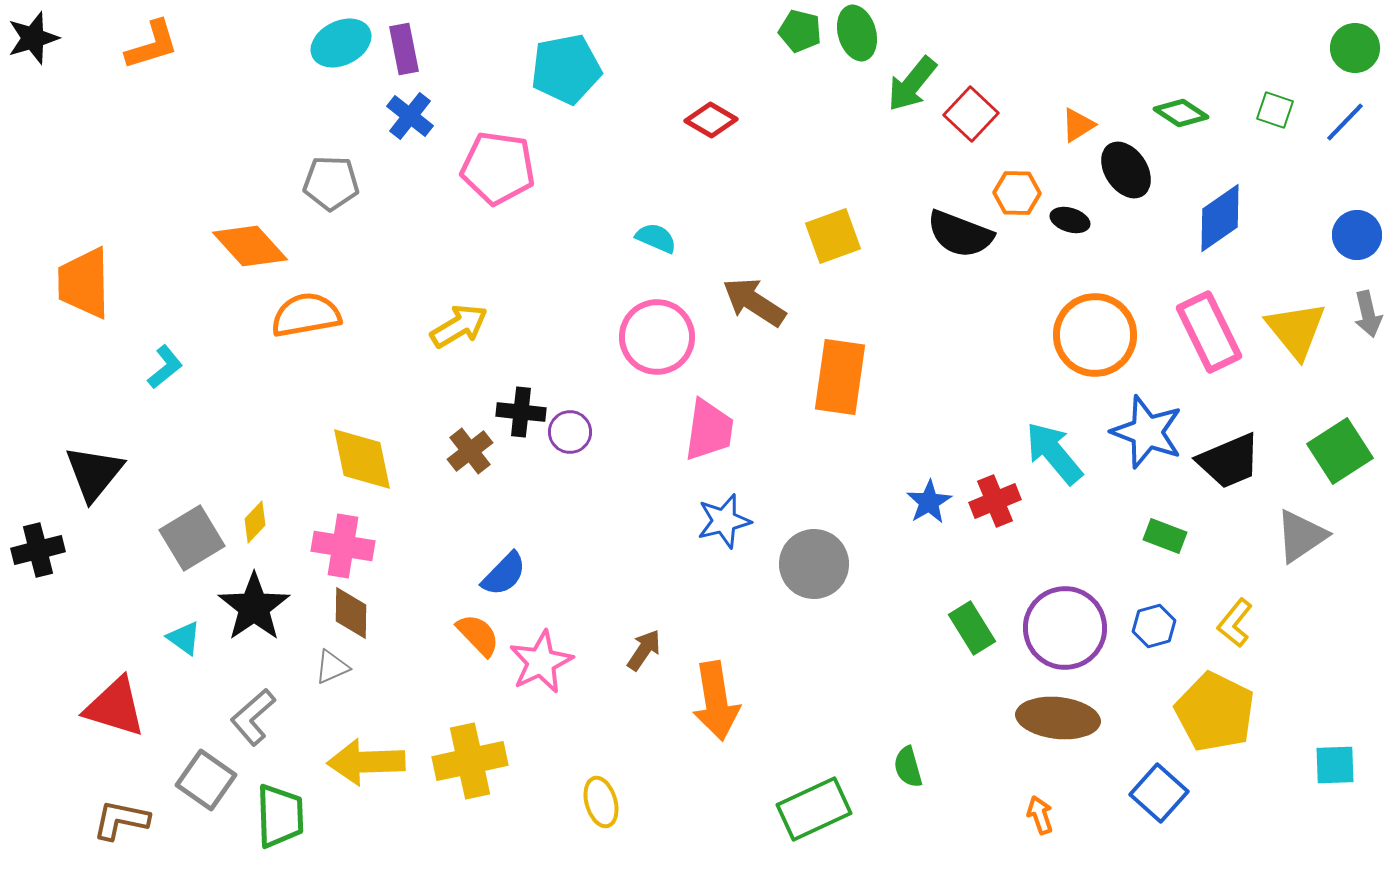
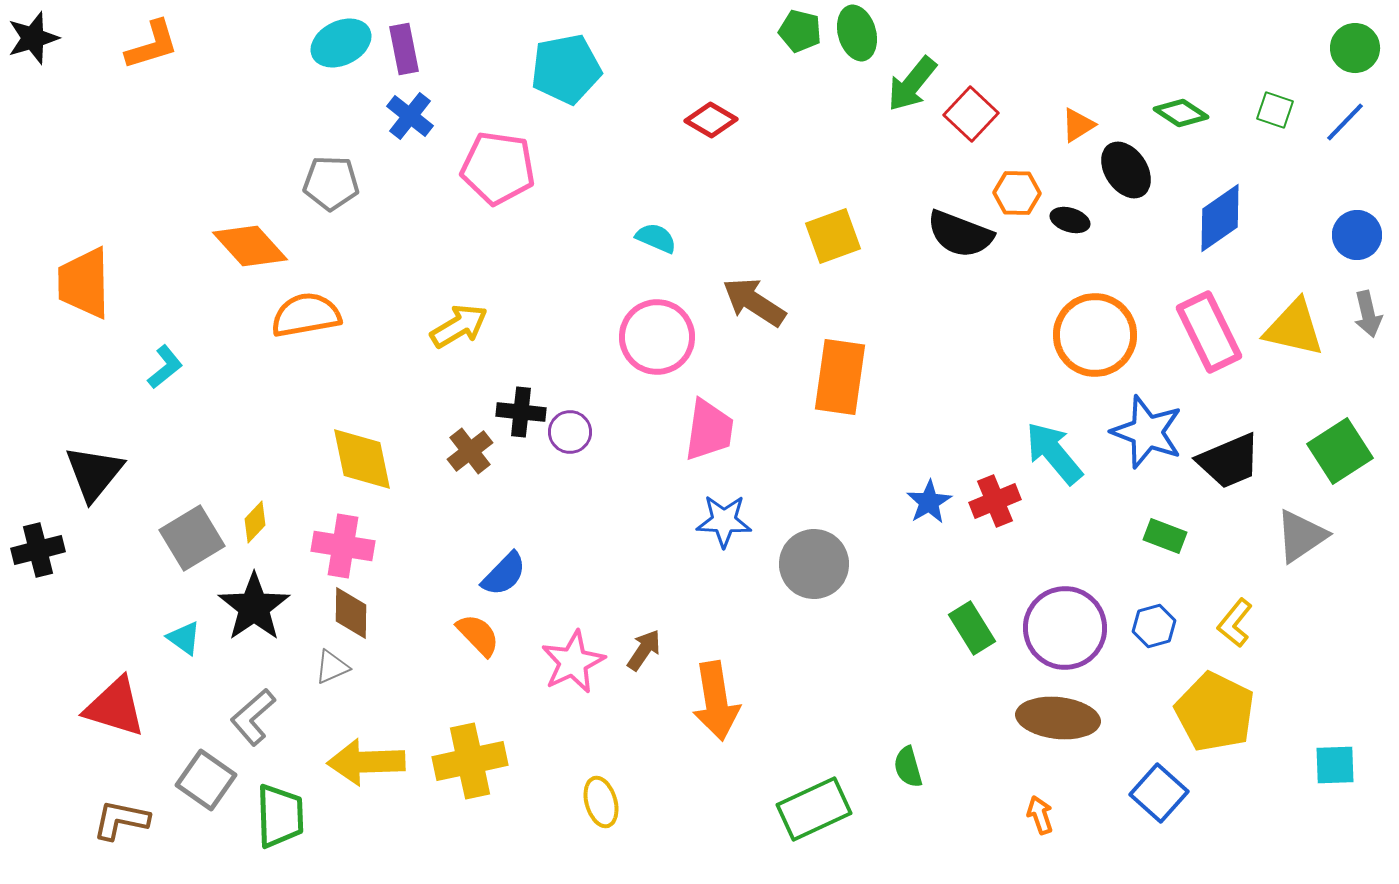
yellow triangle at (1296, 330): moved 2 px left, 2 px up; rotated 38 degrees counterclockwise
blue star at (724, 521): rotated 16 degrees clockwise
pink star at (541, 662): moved 32 px right
